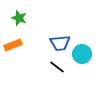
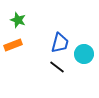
green star: moved 1 px left, 2 px down
blue trapezoid: rotated 70 degrees counterclockwise
cyan circle: moved 2 px right
